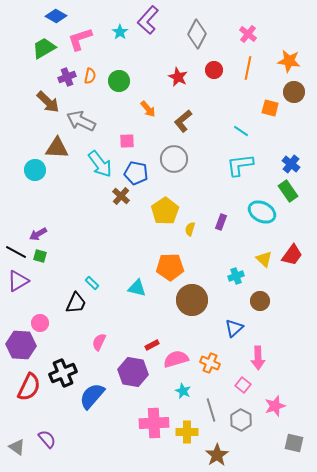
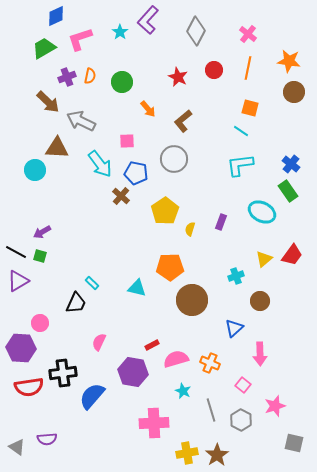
blue diamond at (56, 16): rotated 55 degrees counterclockwise
gray diamond at (197, 34): moved 1 px left, 3 px up
green circle at (119, 81): moved 3 px right, 1 px down
orange square at (270, 108): moved 20 px left
purple arrow at (38, 234): moved 4 px right, 2 px up
yellow triangle at (264, 259): rotated 36 degrees clockwise
purple hexagon at (21, 345): moved 3 px down
pink arrow at (258, 358): moved 2 px right, 4 px up
black cross at (63, 373): rotated 16 degrees clockwise
red semicircle at (29, 387): rotated 56 degrees clockwise
yellow cross at (187, 432): moved 21 px down; rotated 10 degrees counterclockwise
purple semicircle at (47, 439): rotated 126 degrees clockwise
